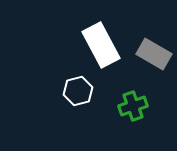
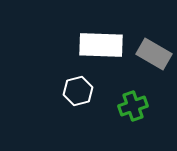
white rectangle: rotated 60 degrees counterclockwise
